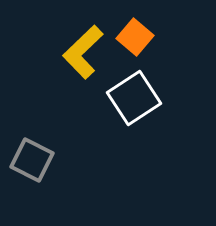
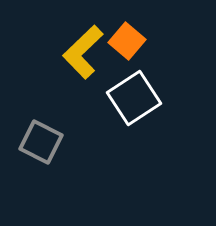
orange square: moved 8 px left, 4 px down
gray square: moved 9 px right, 18 px up
